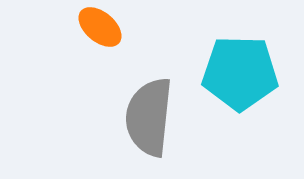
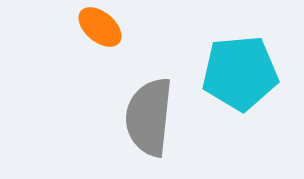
cyan pentagon: rotated 6 degrees counterclockwise
